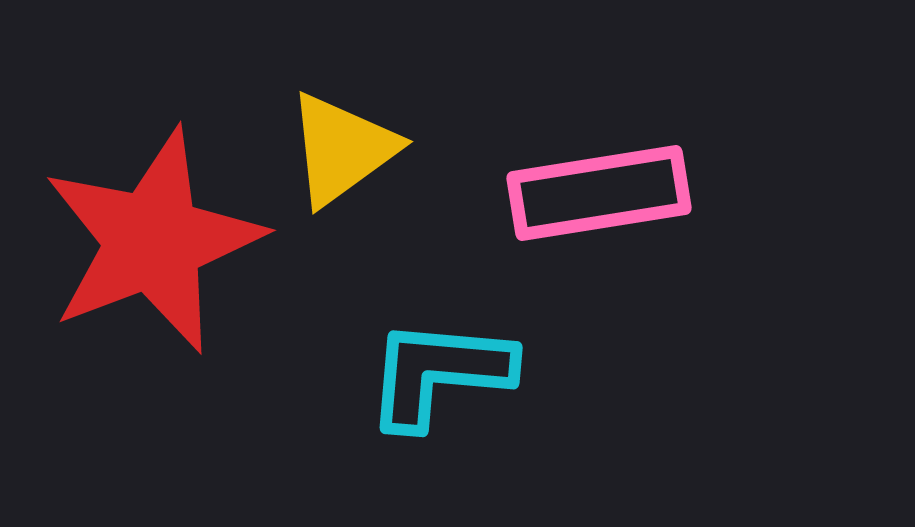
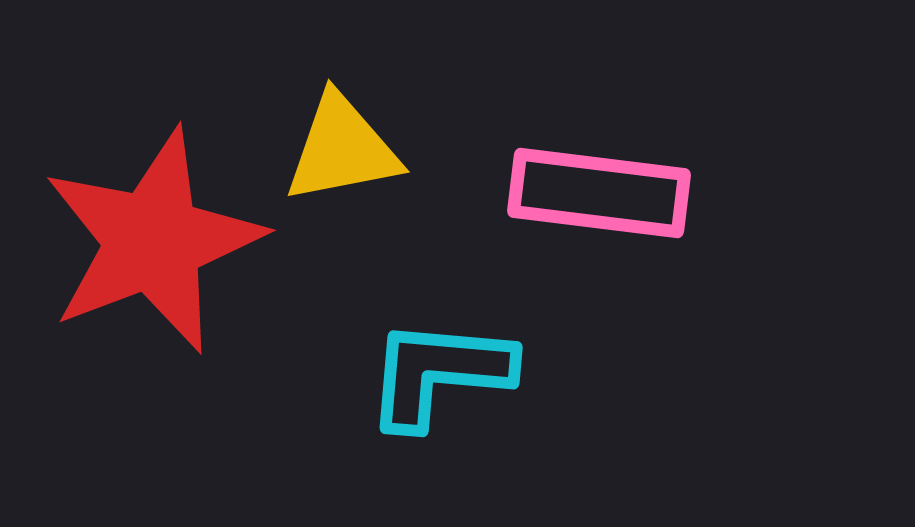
yellow triangle: rotated 25 degrees clockwise
pink rectangle: rotated 16 degrees clockwise
